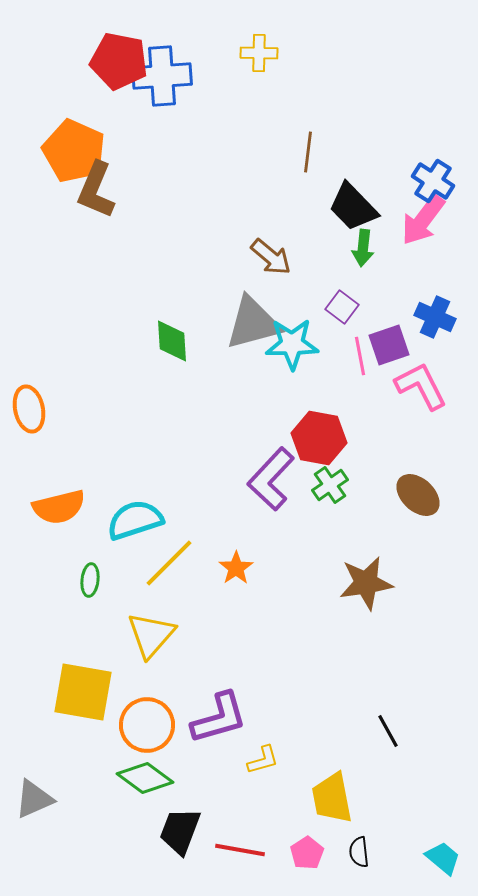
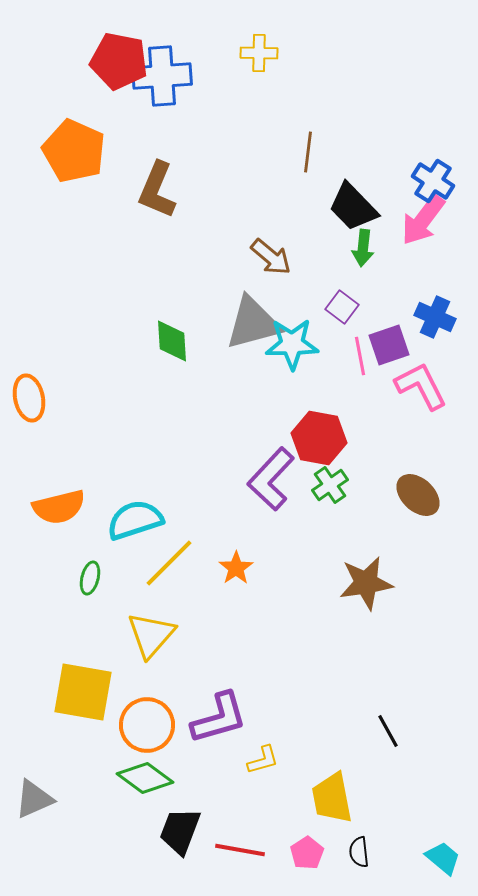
brown L-shape at (96, 190): moved 61 px right
orange ellipse at (29, 409): moved 11 px up
green ellipse at (90, 580): moved 2 px up; rotated 8 degrees clockwise
